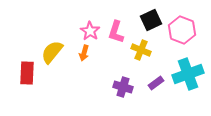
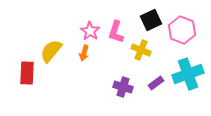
yellow semicircle: moved 1 px left, 1 px up
